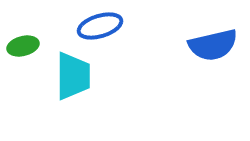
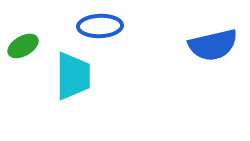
blue ellipse: rotated 15 degrees clockwise
green ellipse: rotated 16 degrees counterclockwise
